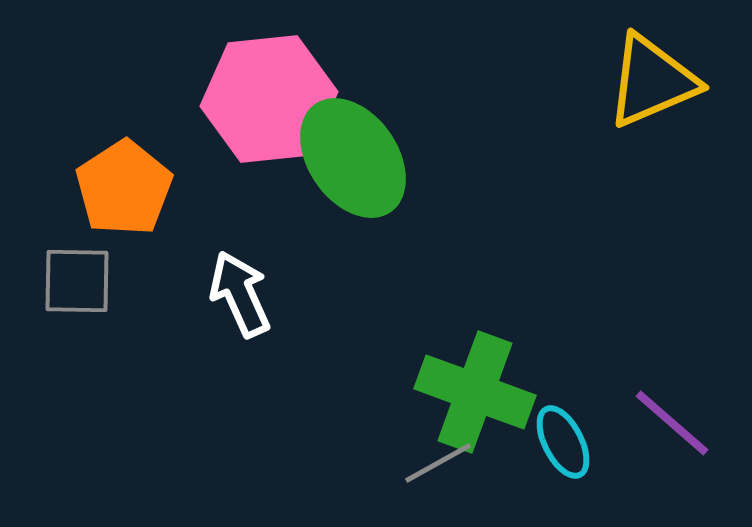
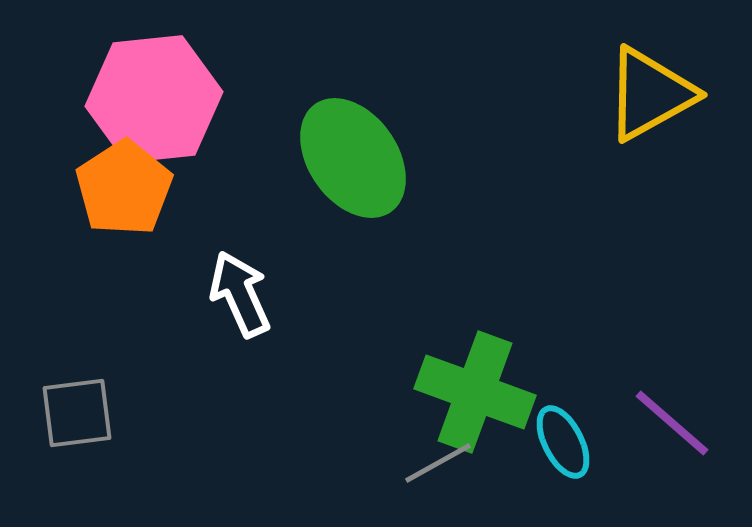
yellow triangle: moved 2 px left, 13 px down; rotated 6 degrees counterclockwise
pink hexagon: moved 115 px left
gray square: moved 132 px down; rotated 8 degrees counterclockwise
